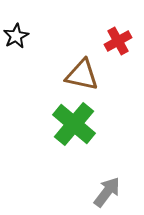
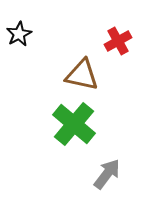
black star: moved 3 px right, 2 px up
gray arrow: moved 18 px up
